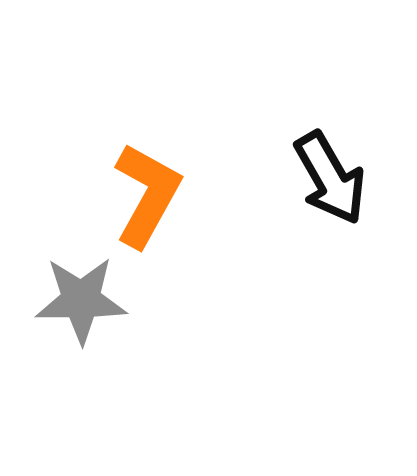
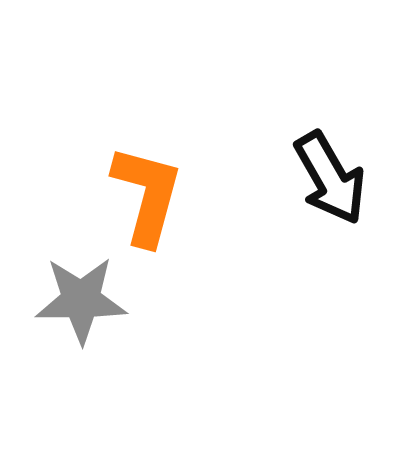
orange L-shape: rotated 14 degrees counterclockwise
